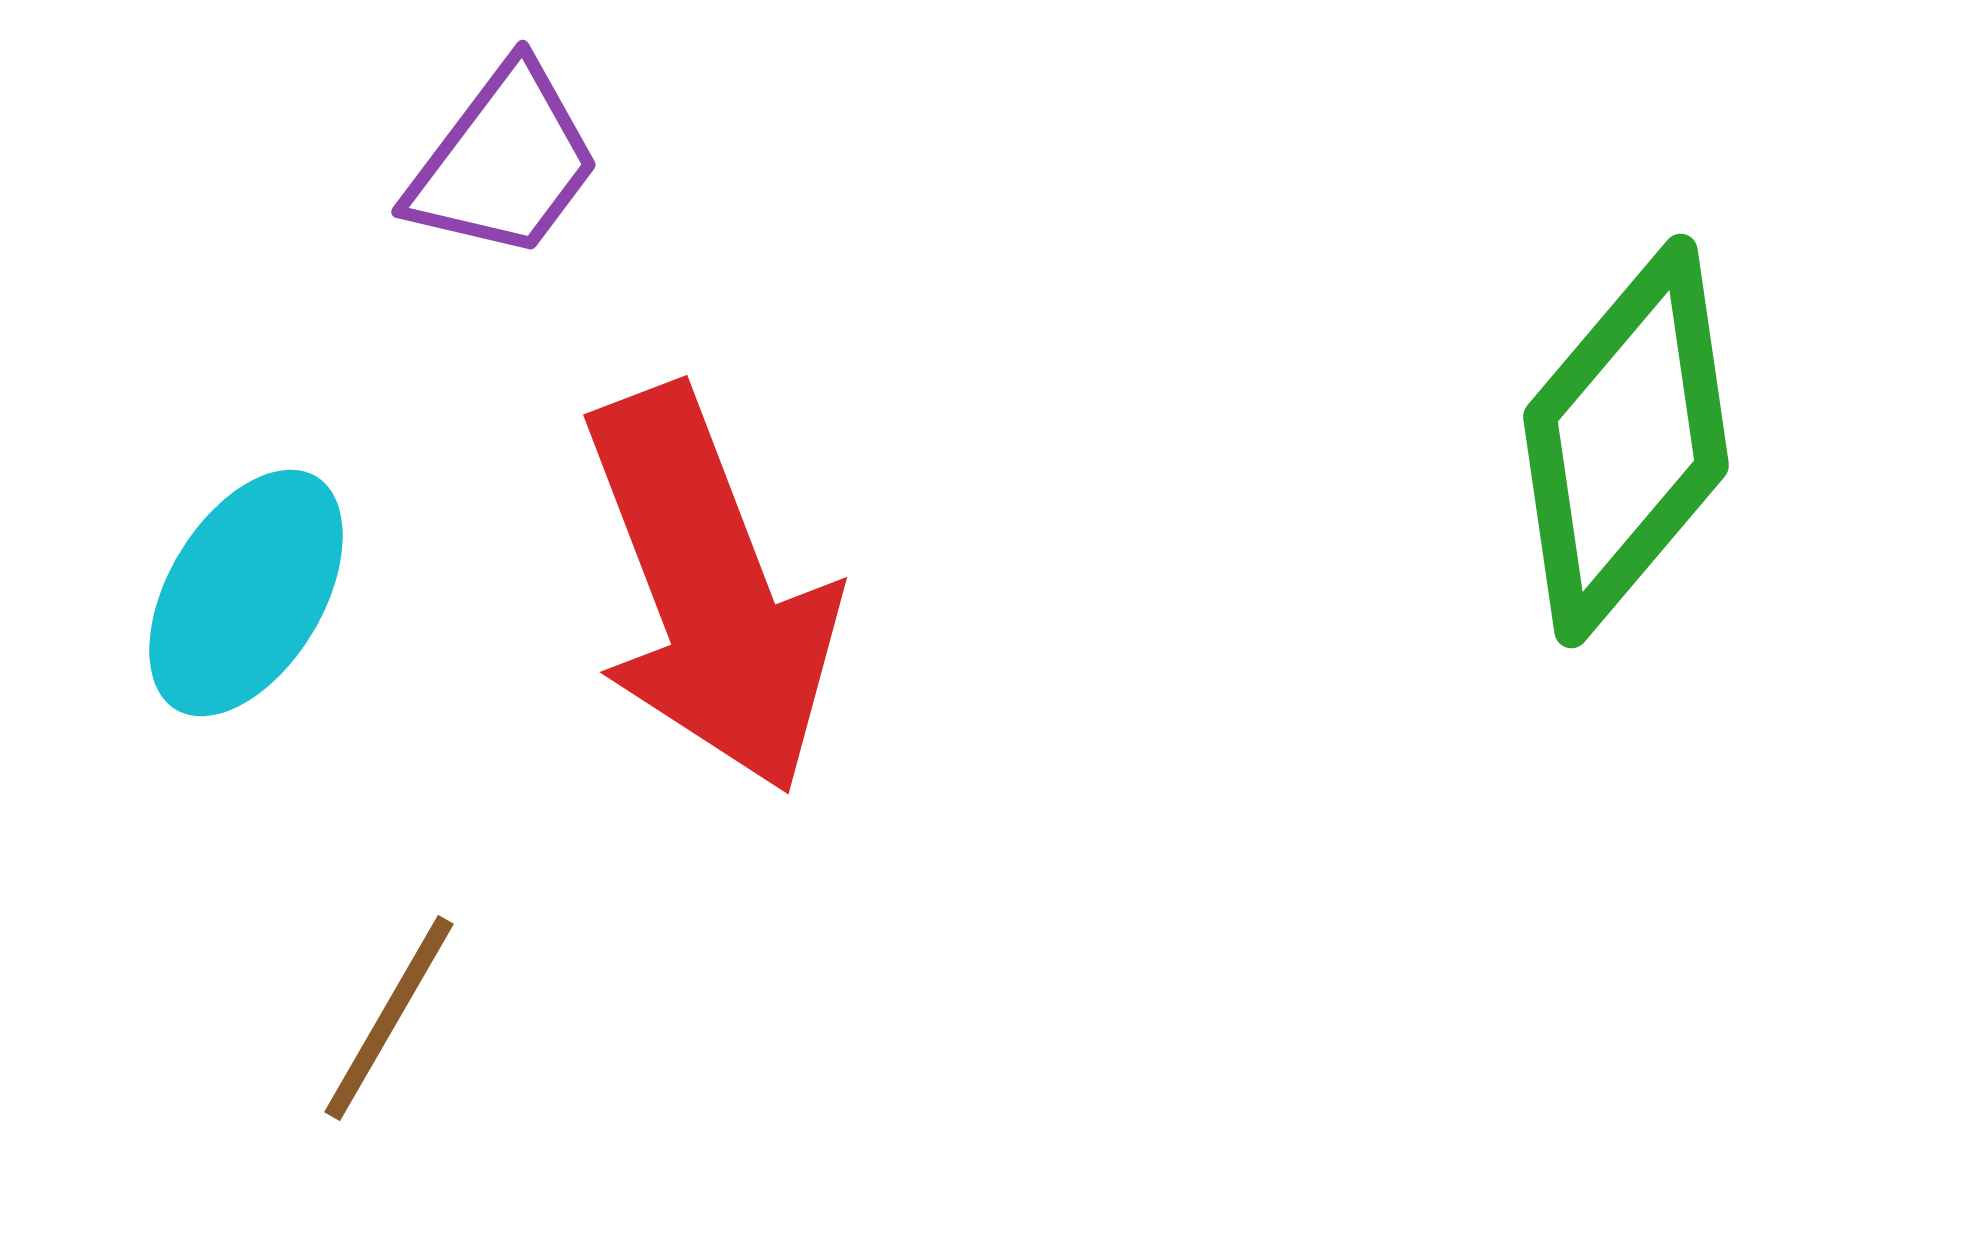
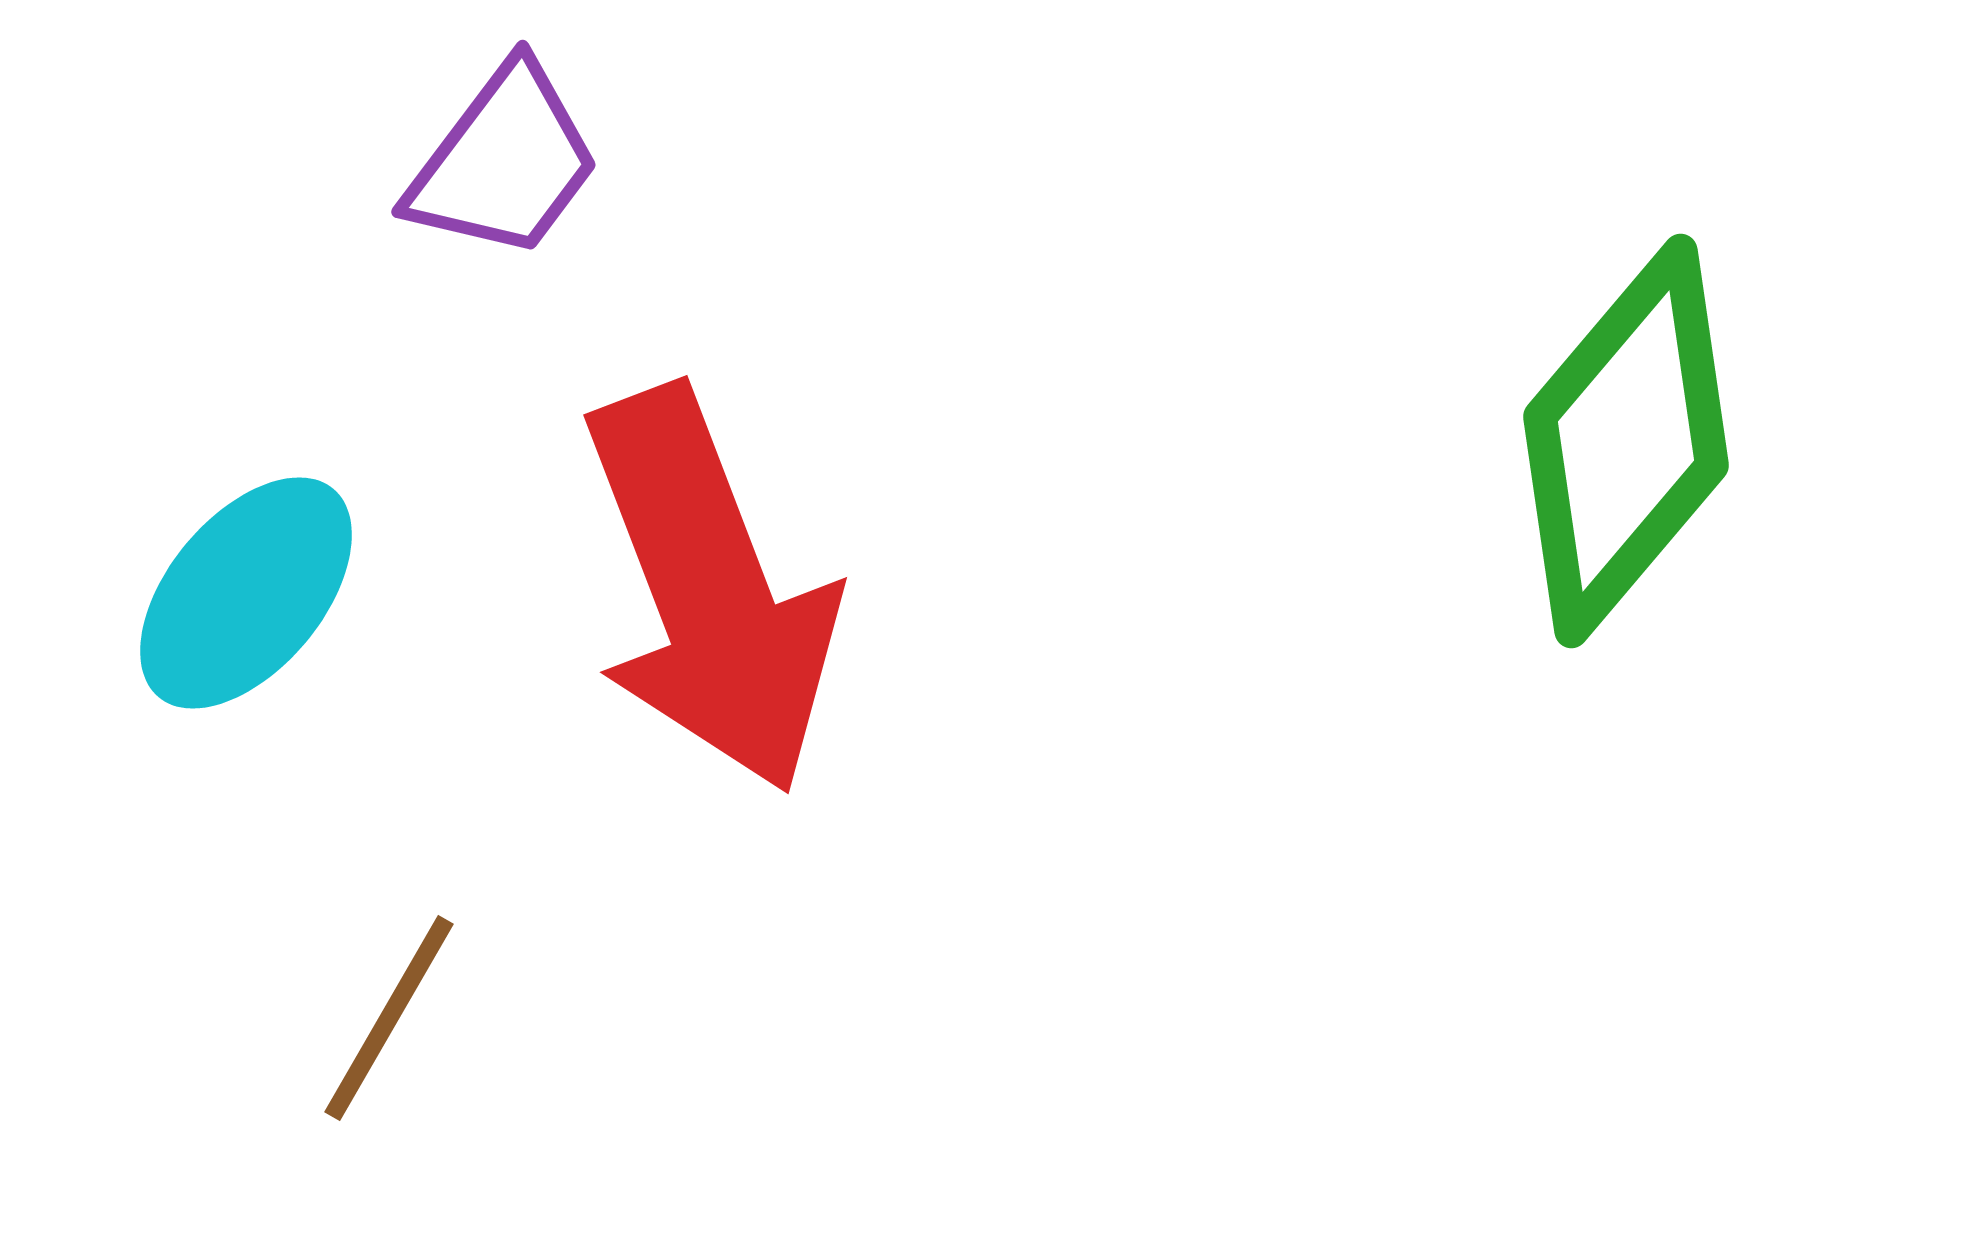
cyan ellipse: rotated 9 degrees clockwise
